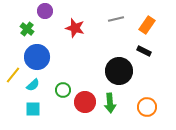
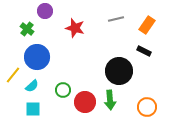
cyan semicircle: moved 1 px left, 1 px down
green arrow: moved 3 px up
